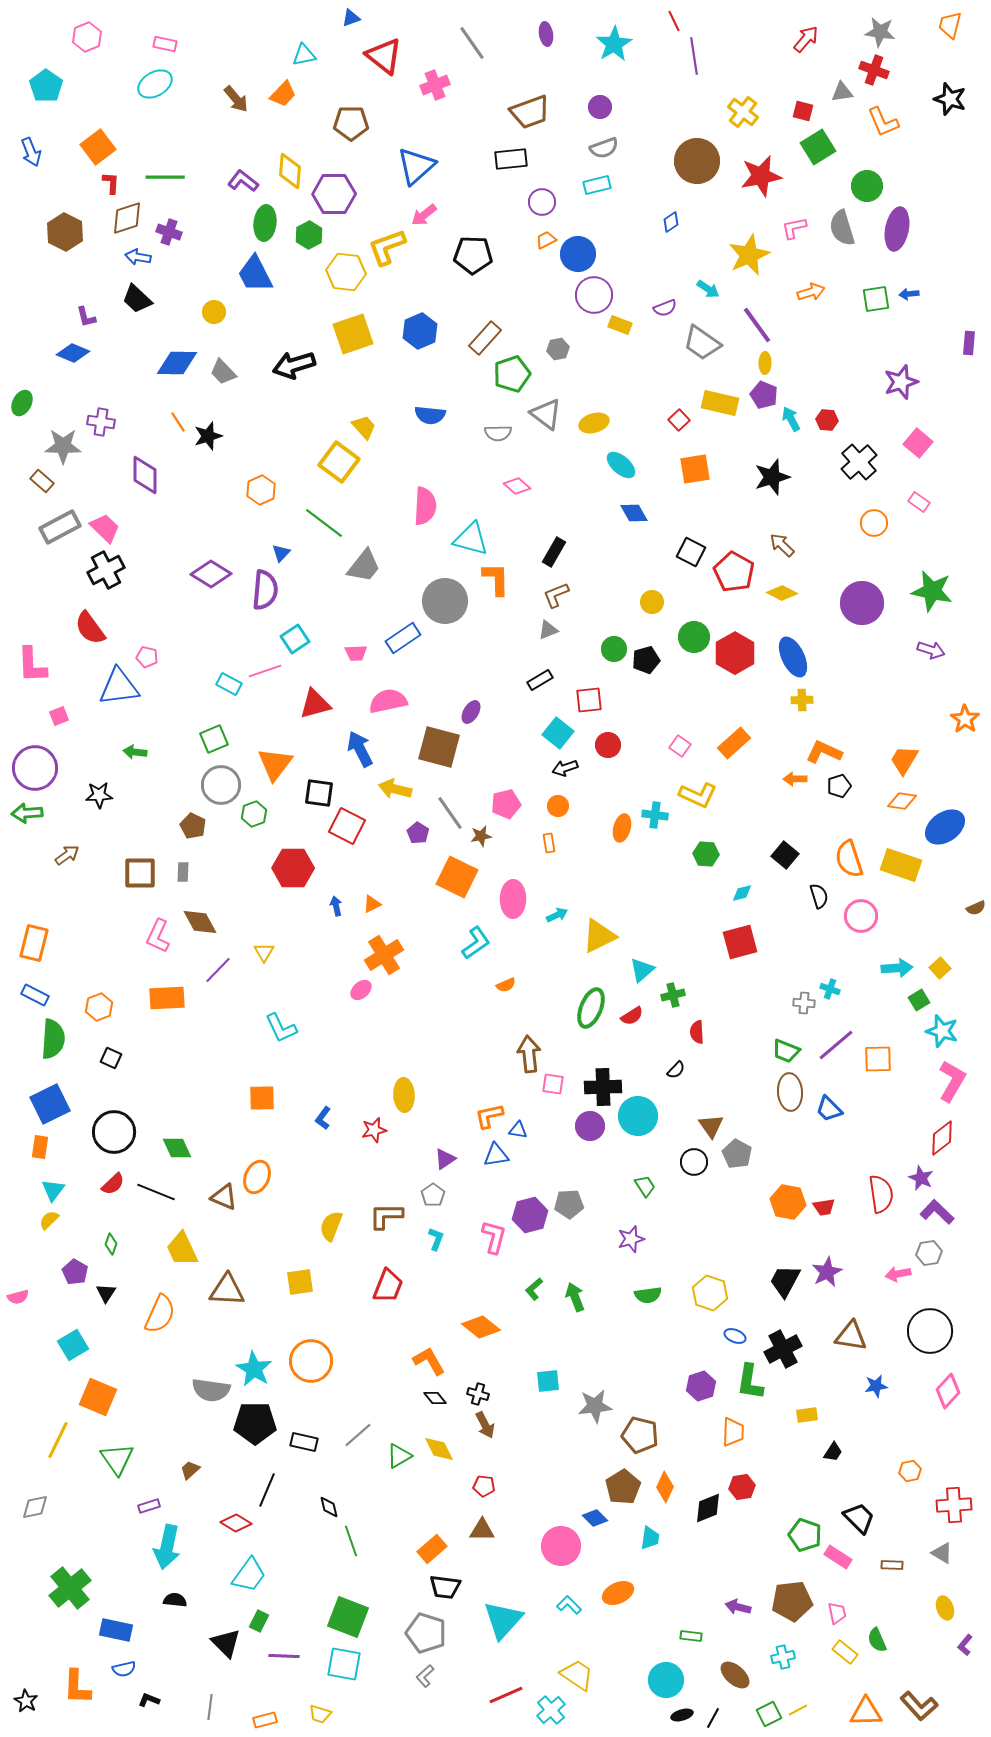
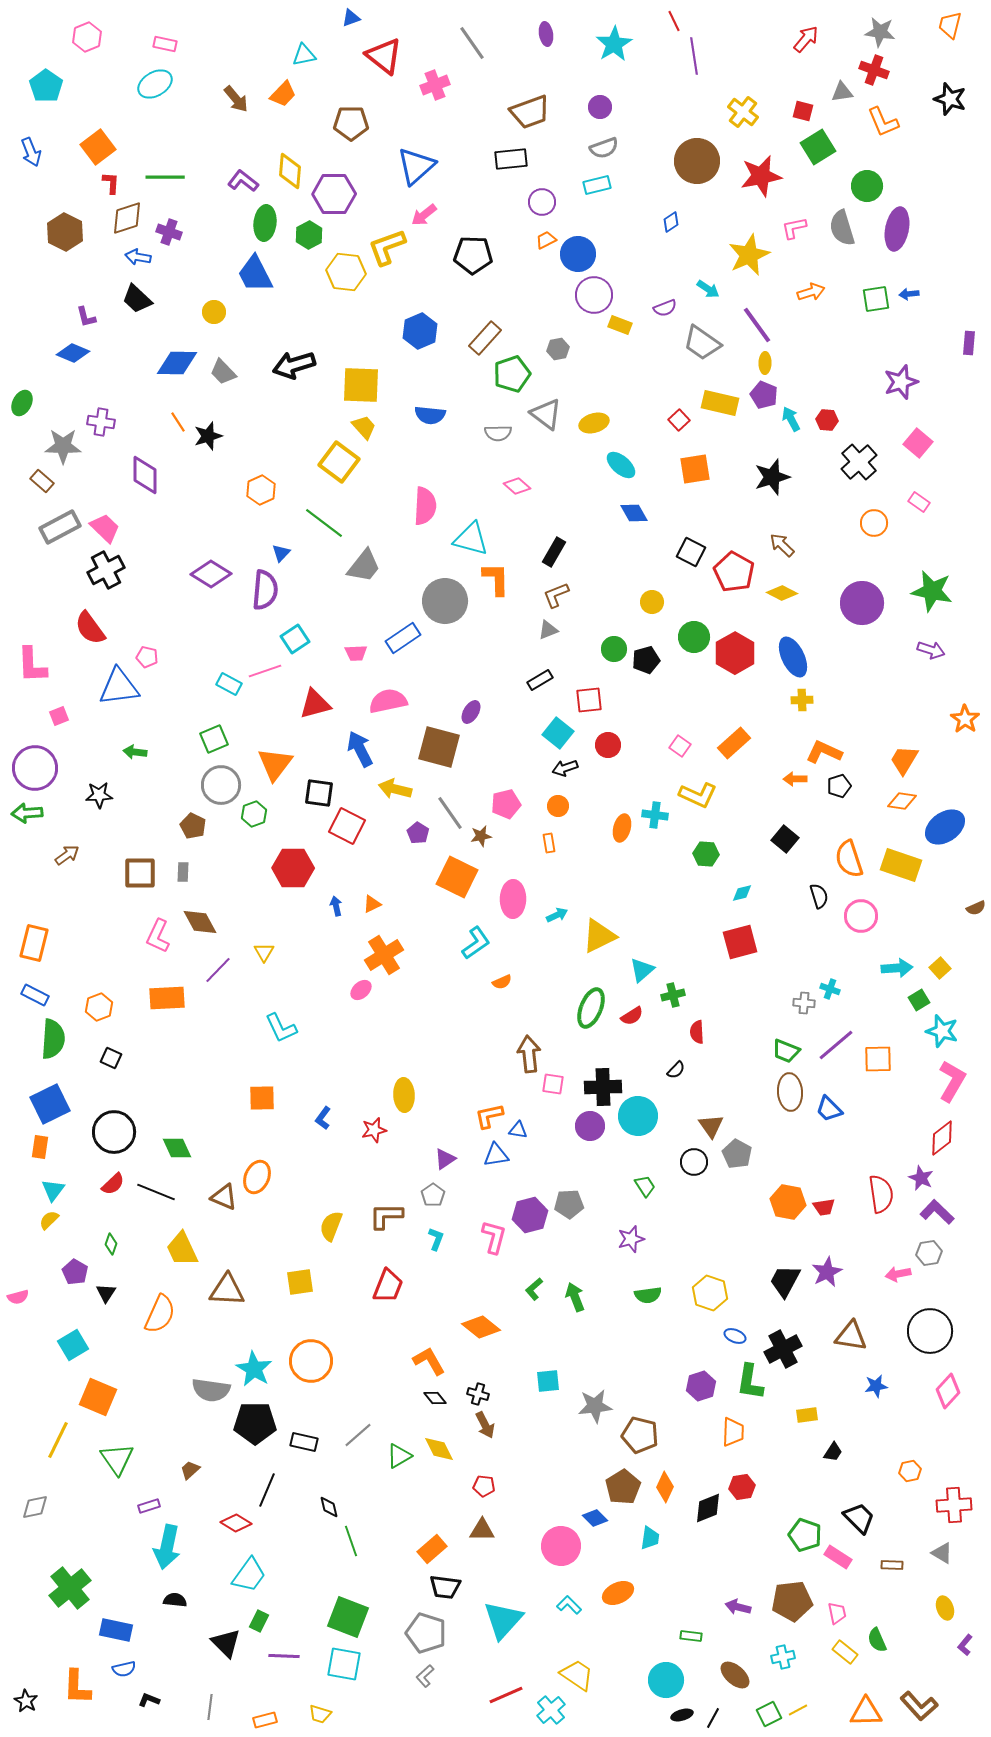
yellow square at (353, 334): moved 8 px right, 51 px down; rotated 21 degrees clockwise
black square at (785, 855): moved 16 px up
orange semicircle at (506, 985): moved 4 px left, 3 px up
